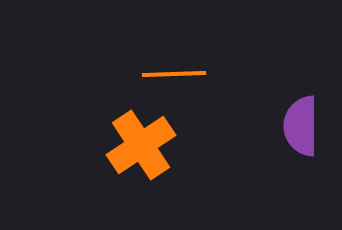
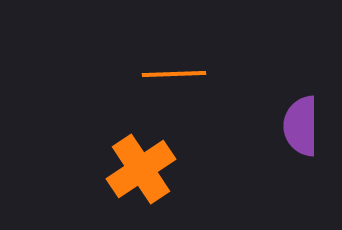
orange cross: moved 24 px down
